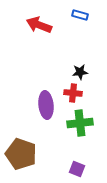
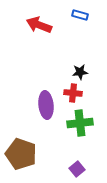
purple square: rotated 28 degrees clockwise
